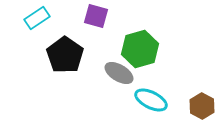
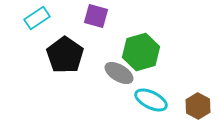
green hexagon: moved 1 px right, 3 px down
brown hexagon: moved 4 px left
